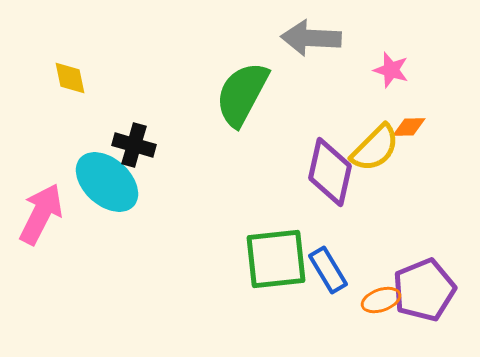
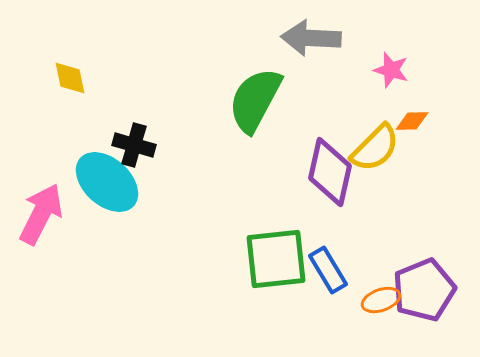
green semicircle: moved 13 px right, 6 px down
orange diamond: moved 3 px right, 6 px up
